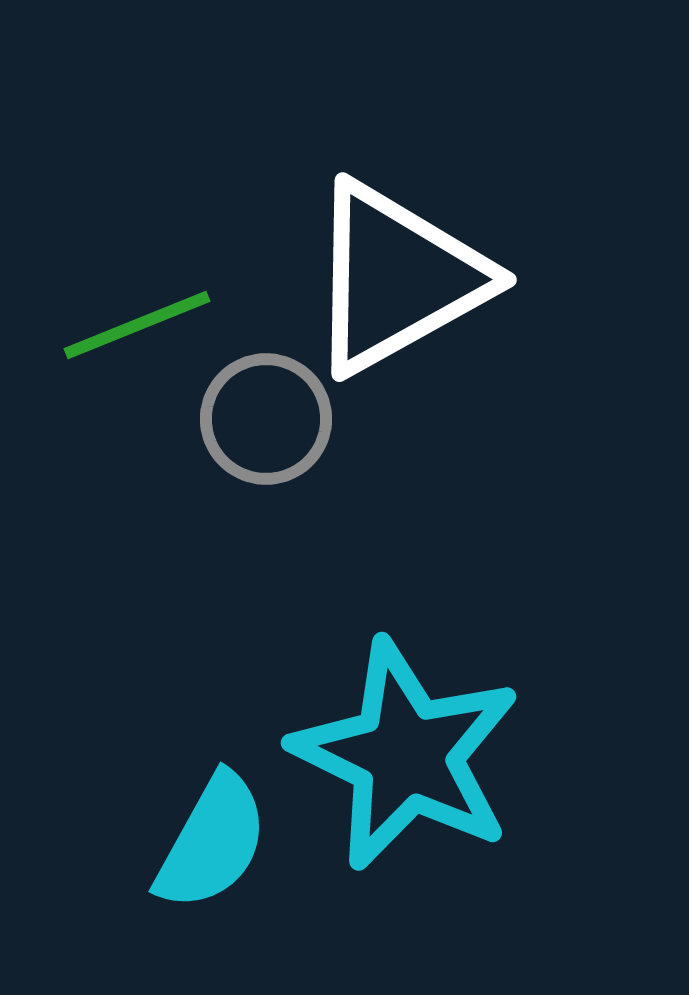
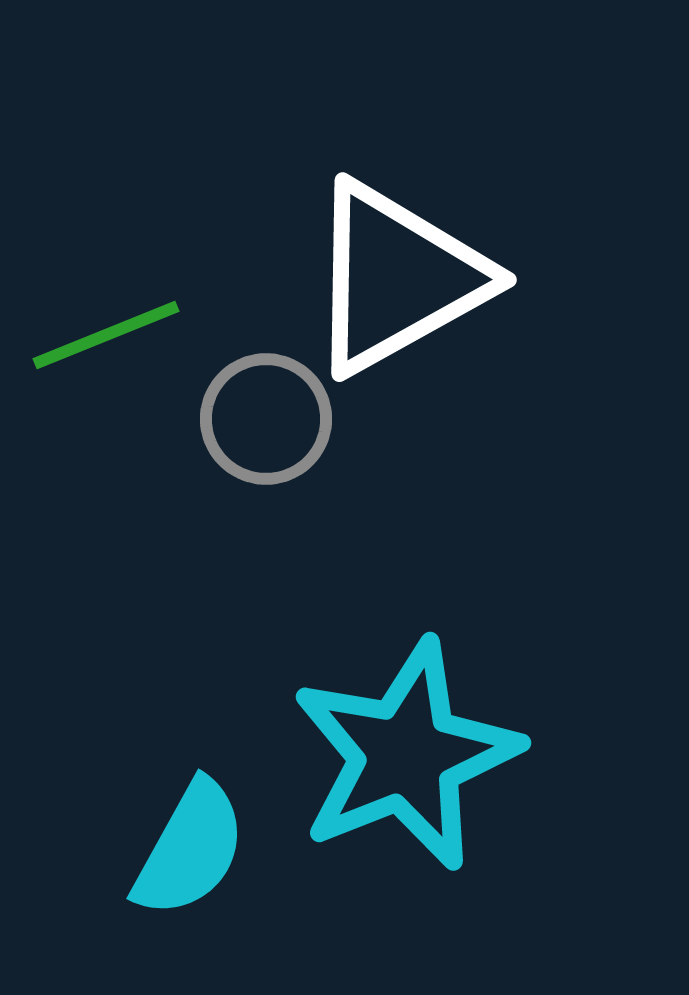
green line: moved 31 px left, 10 px down
cyan star: rotated 24 degrees clockwise
cyan semicircle: moved 22 px left, 7 px down
